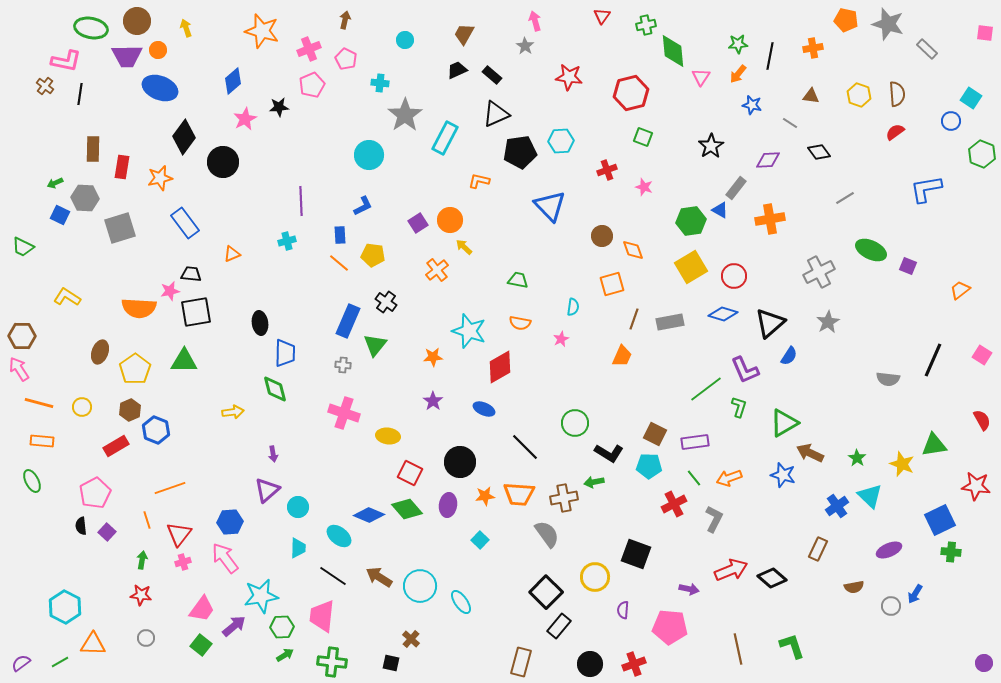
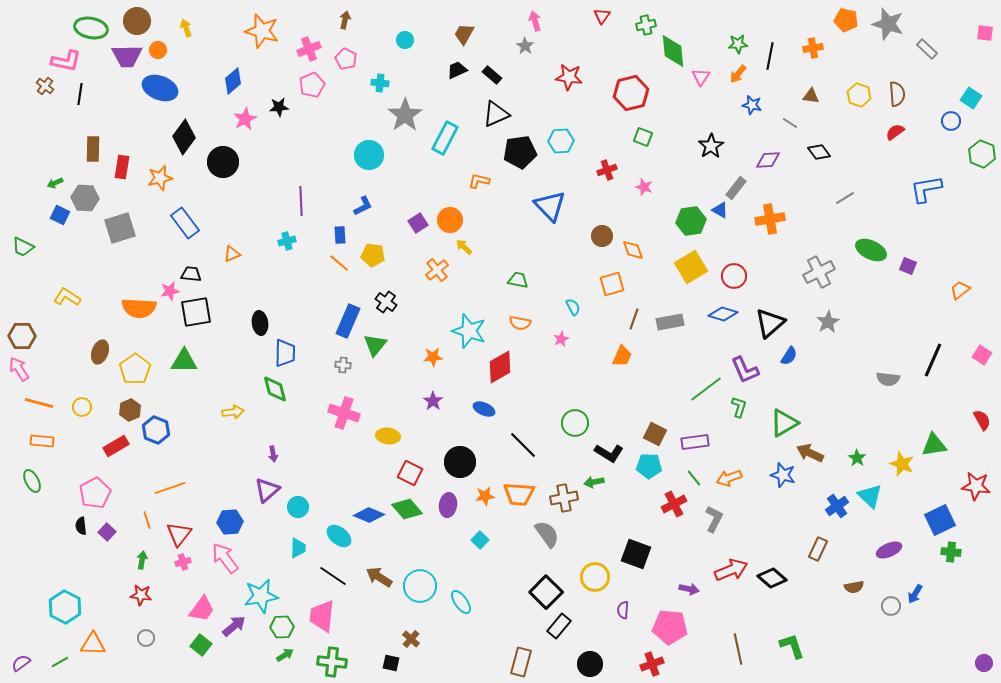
cyan semicircle at (573, 307): rotated 36 degrees counterclockwise
black line at (525, 447): moved 2 px left, 2 px up
red cross at (634, 664): moved 18 px right
